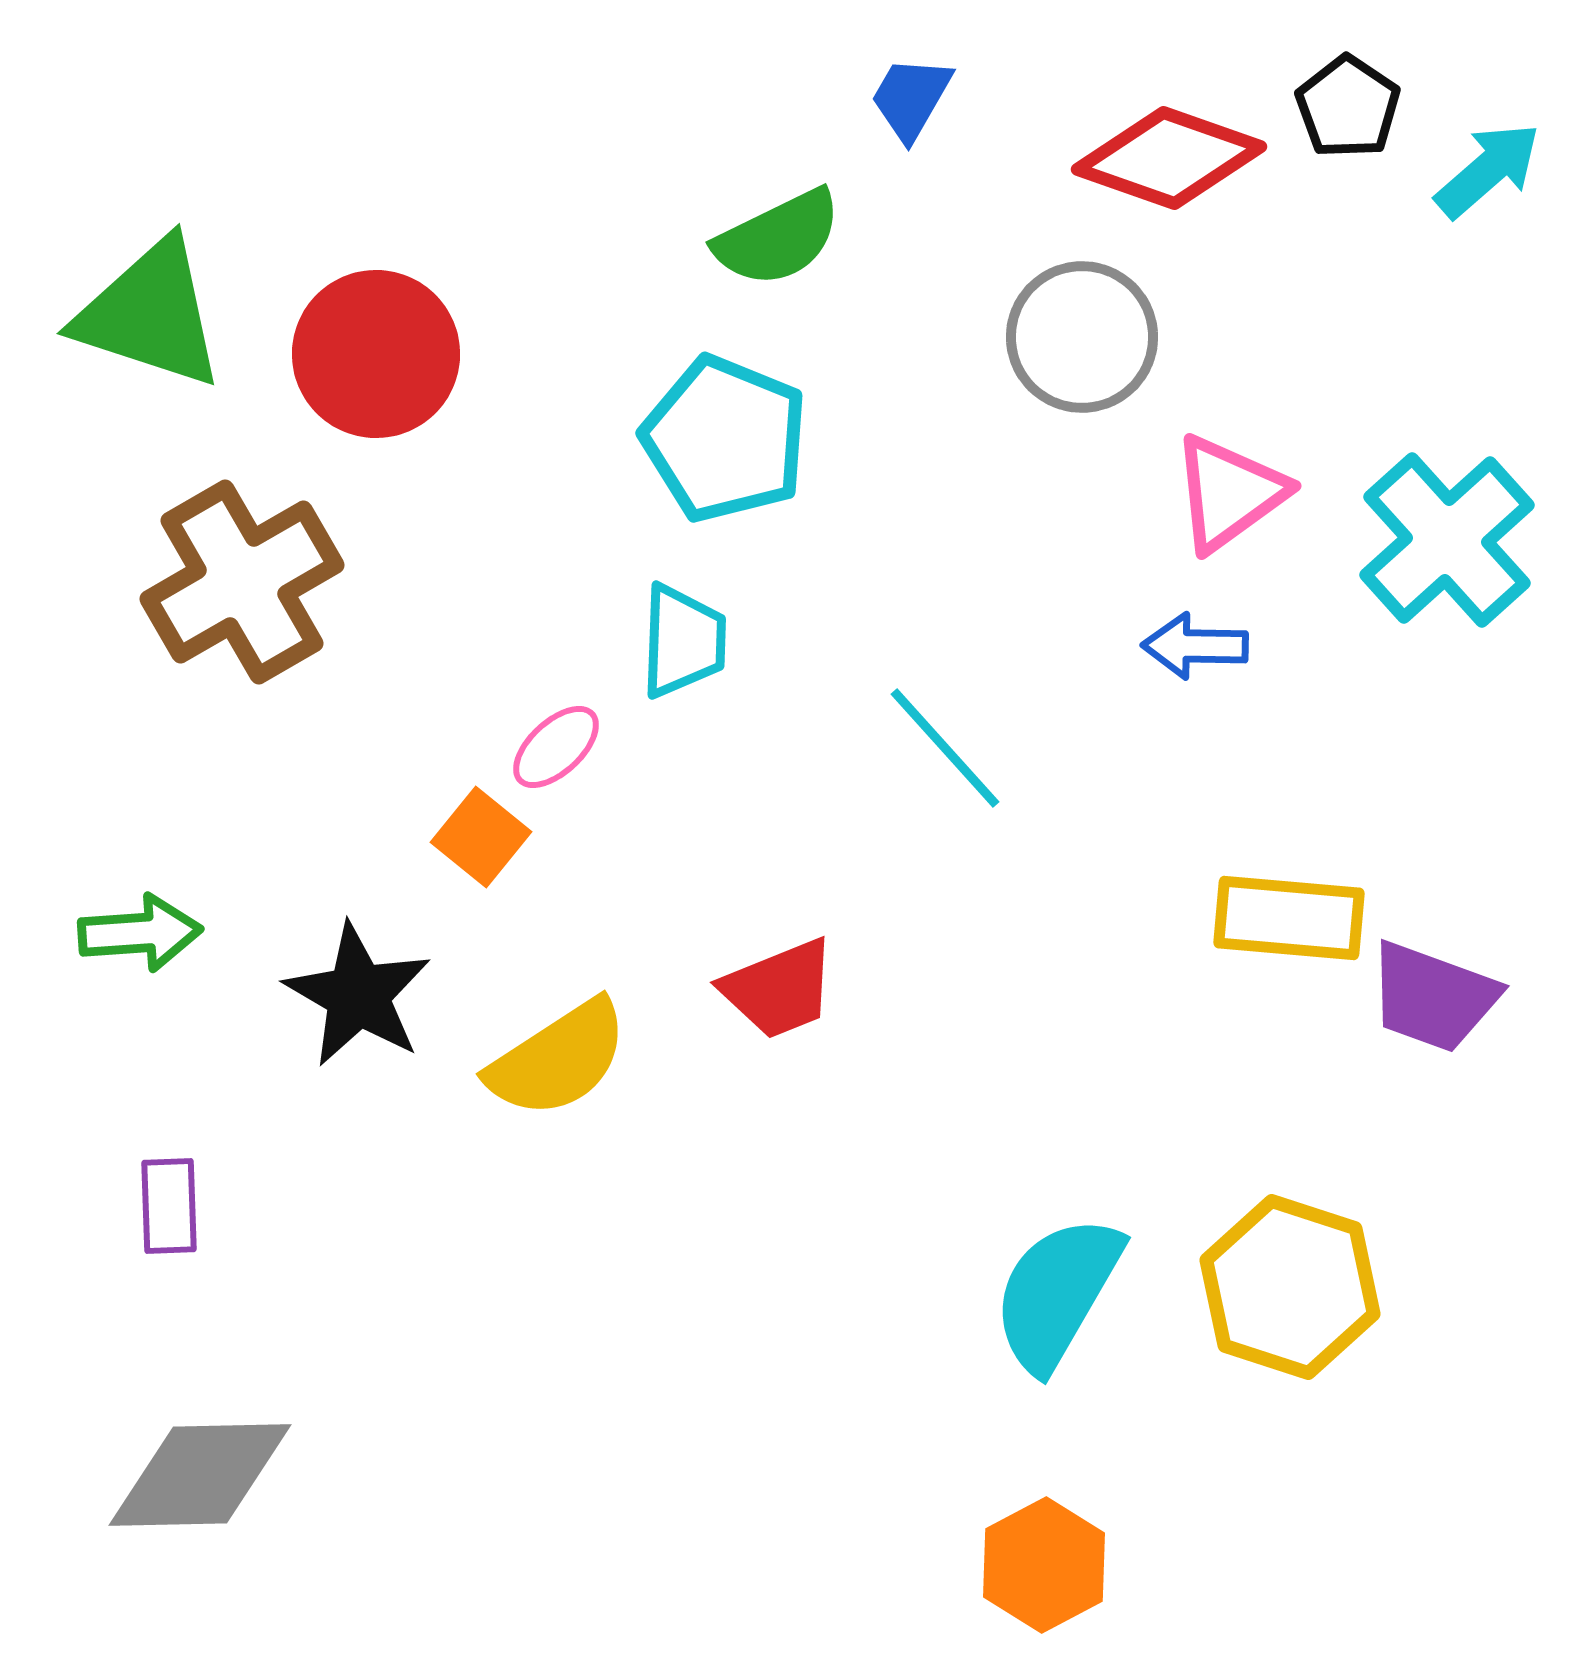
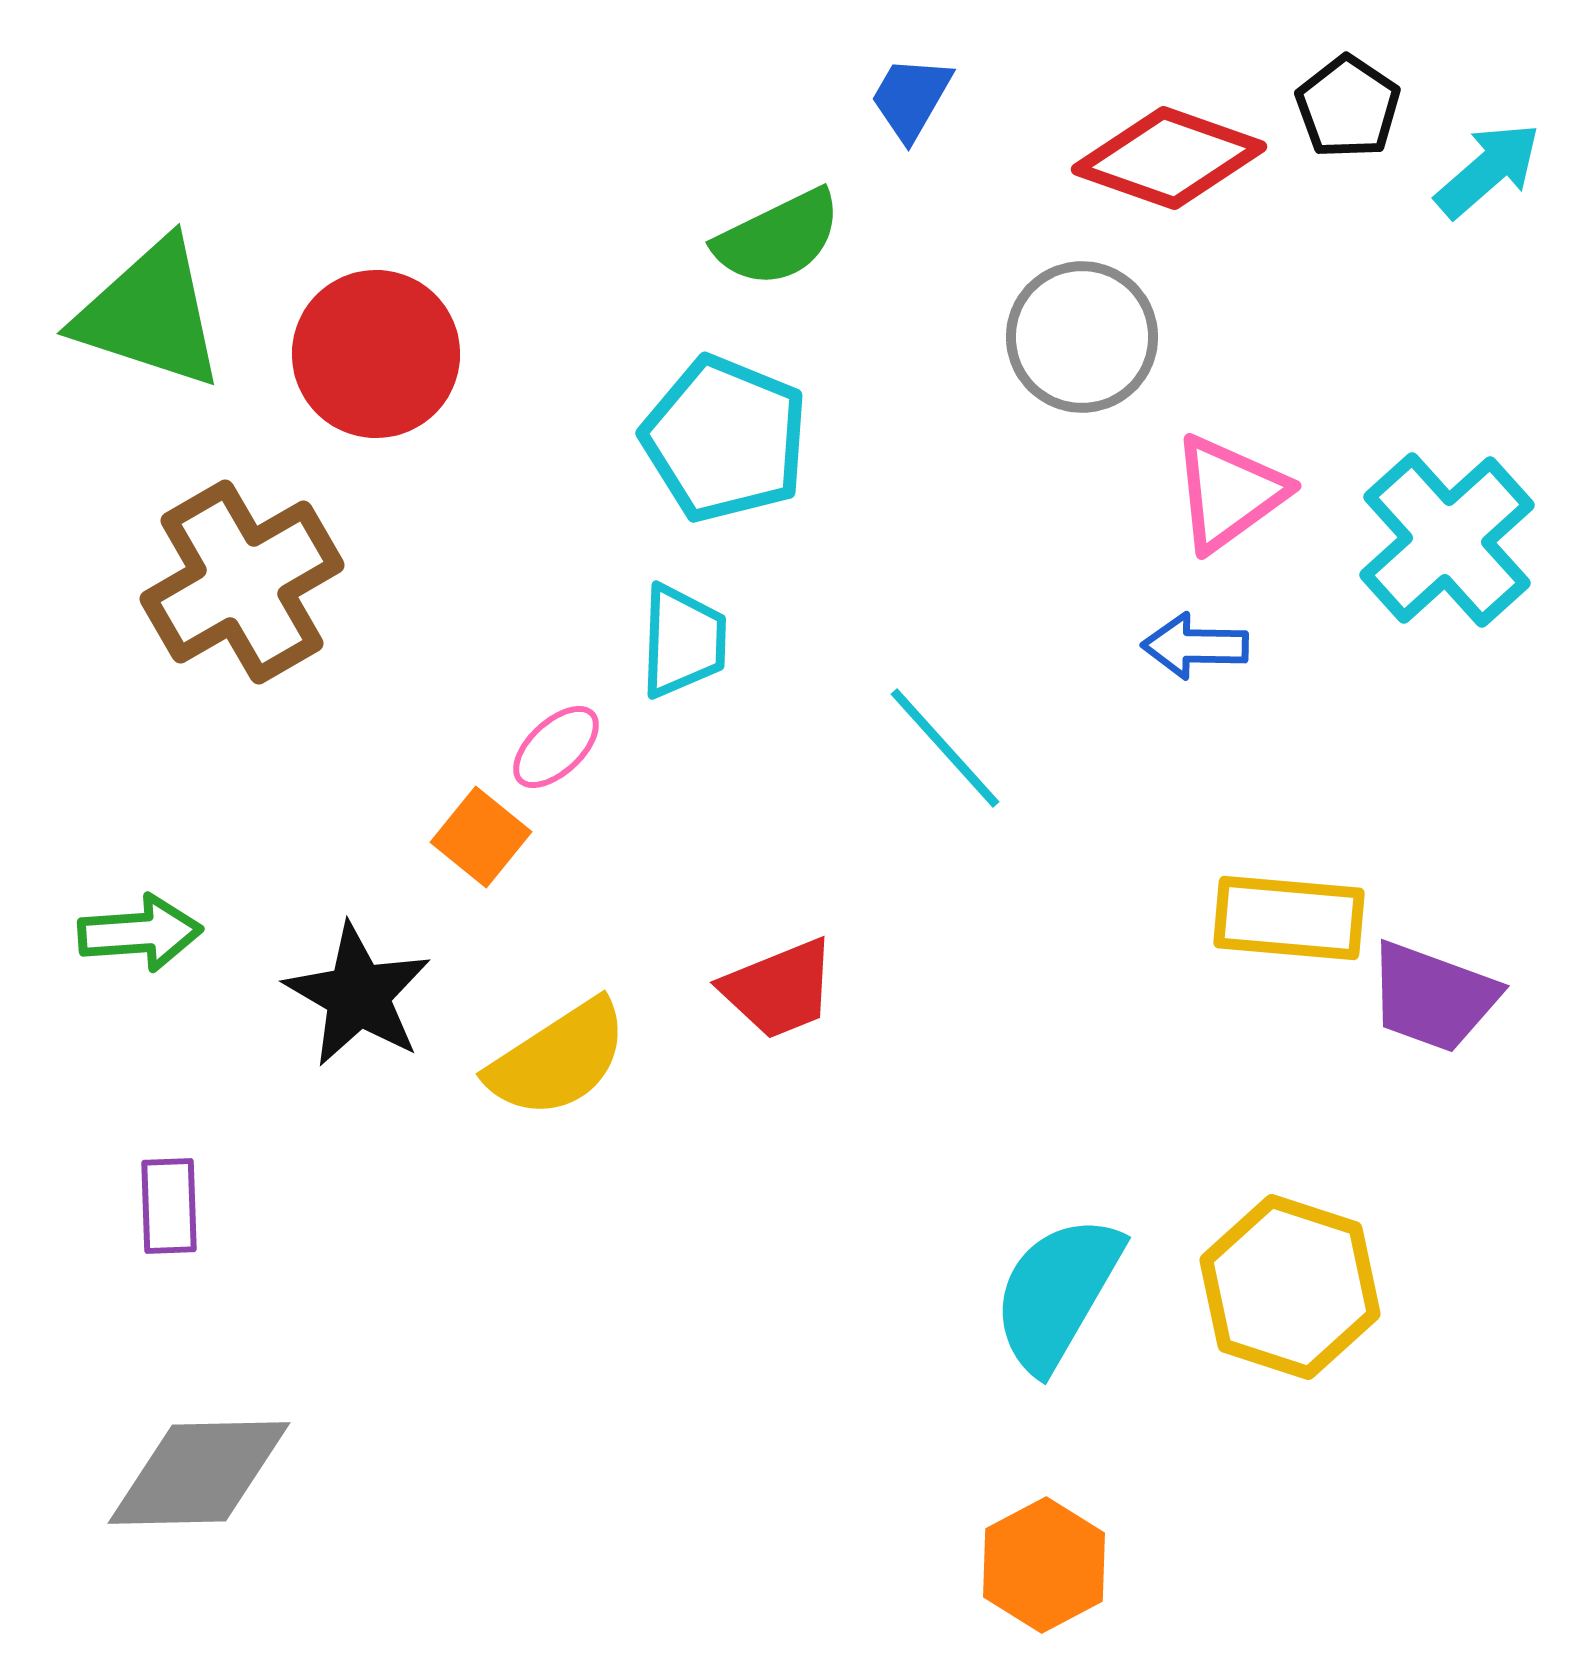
gray diamond: moved 1 px left, 2 px up
